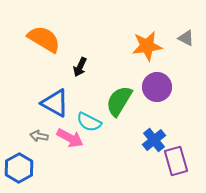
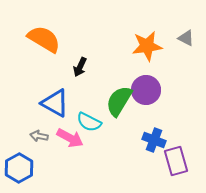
purple circle: moved 11 px left, 3 px down
blue cross: rotated 30 degrees counterclockwise
